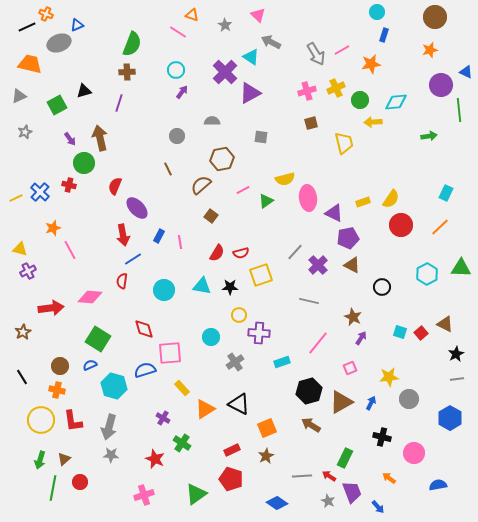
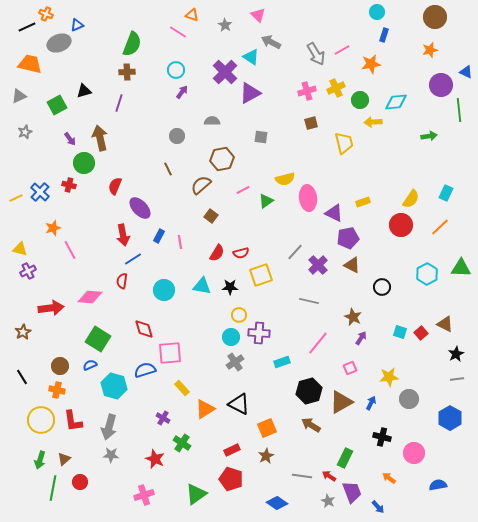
yellow semicircle at (391, 199): moved 20 px right
purple ellipse at (137, 208): moved 3 px right
cyan circle at (211, 337): moved 20 px right
gray line at (302, 476): rotated 12 degrees clockwise
